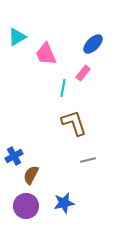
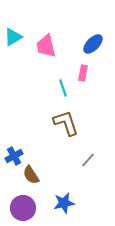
cyan triangle: moved 4 px left
pink trapezoid: moved 8 px up; rotated 10 degrees clockwise
pink rectangle: rotated 28 degrees counterclockwise
cyan line: rotated 30 degrees counterclockwise
brown L-shape: moved 8 px left
gray line: rotated 35 degrees counterclockwise
brown semicircle: rotated 60 degrees counterclockwise
purple circle: moved 3 px left, 2 px down
